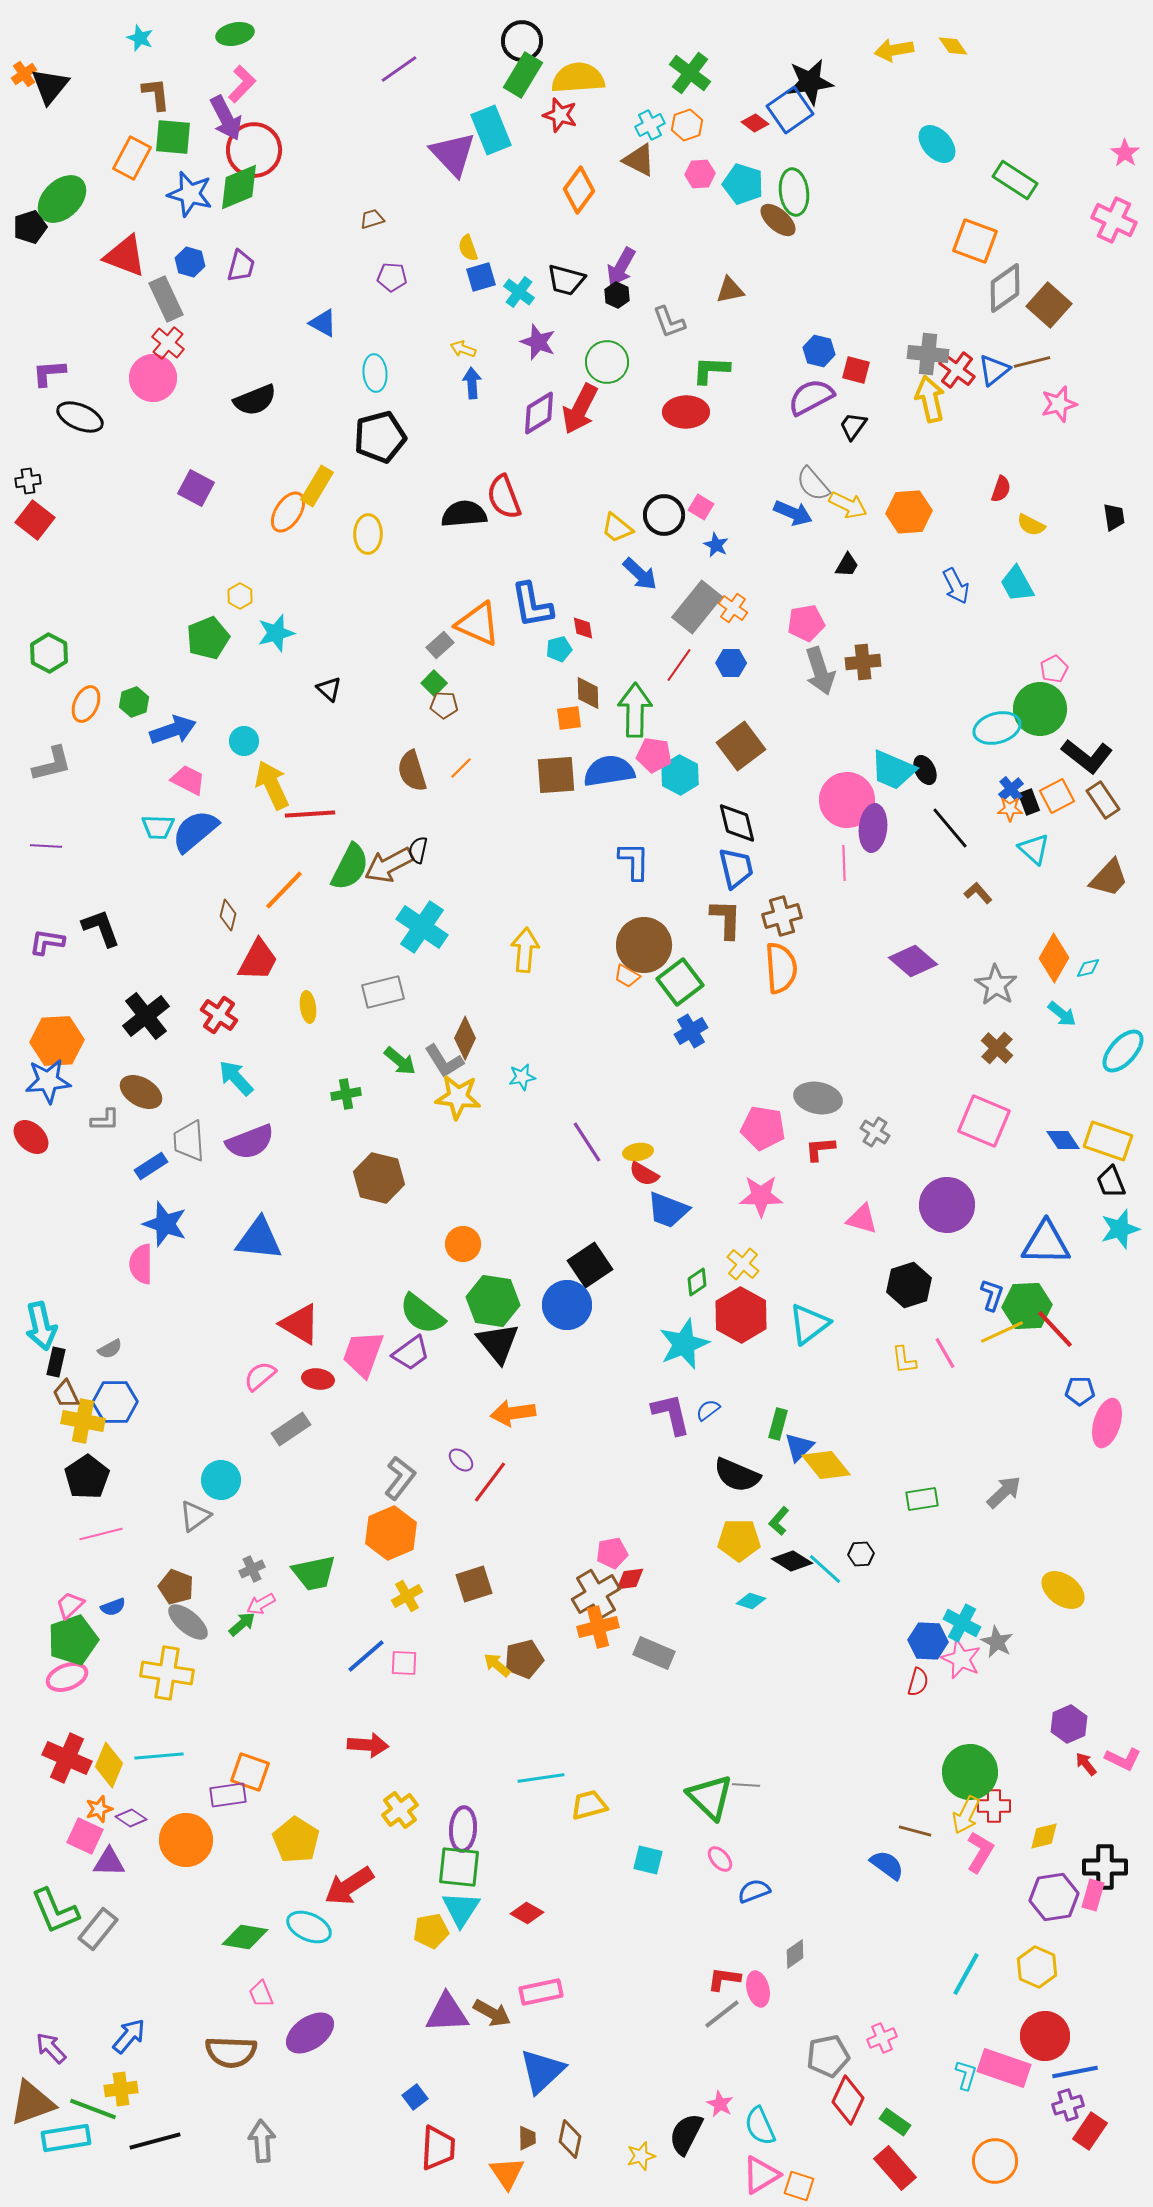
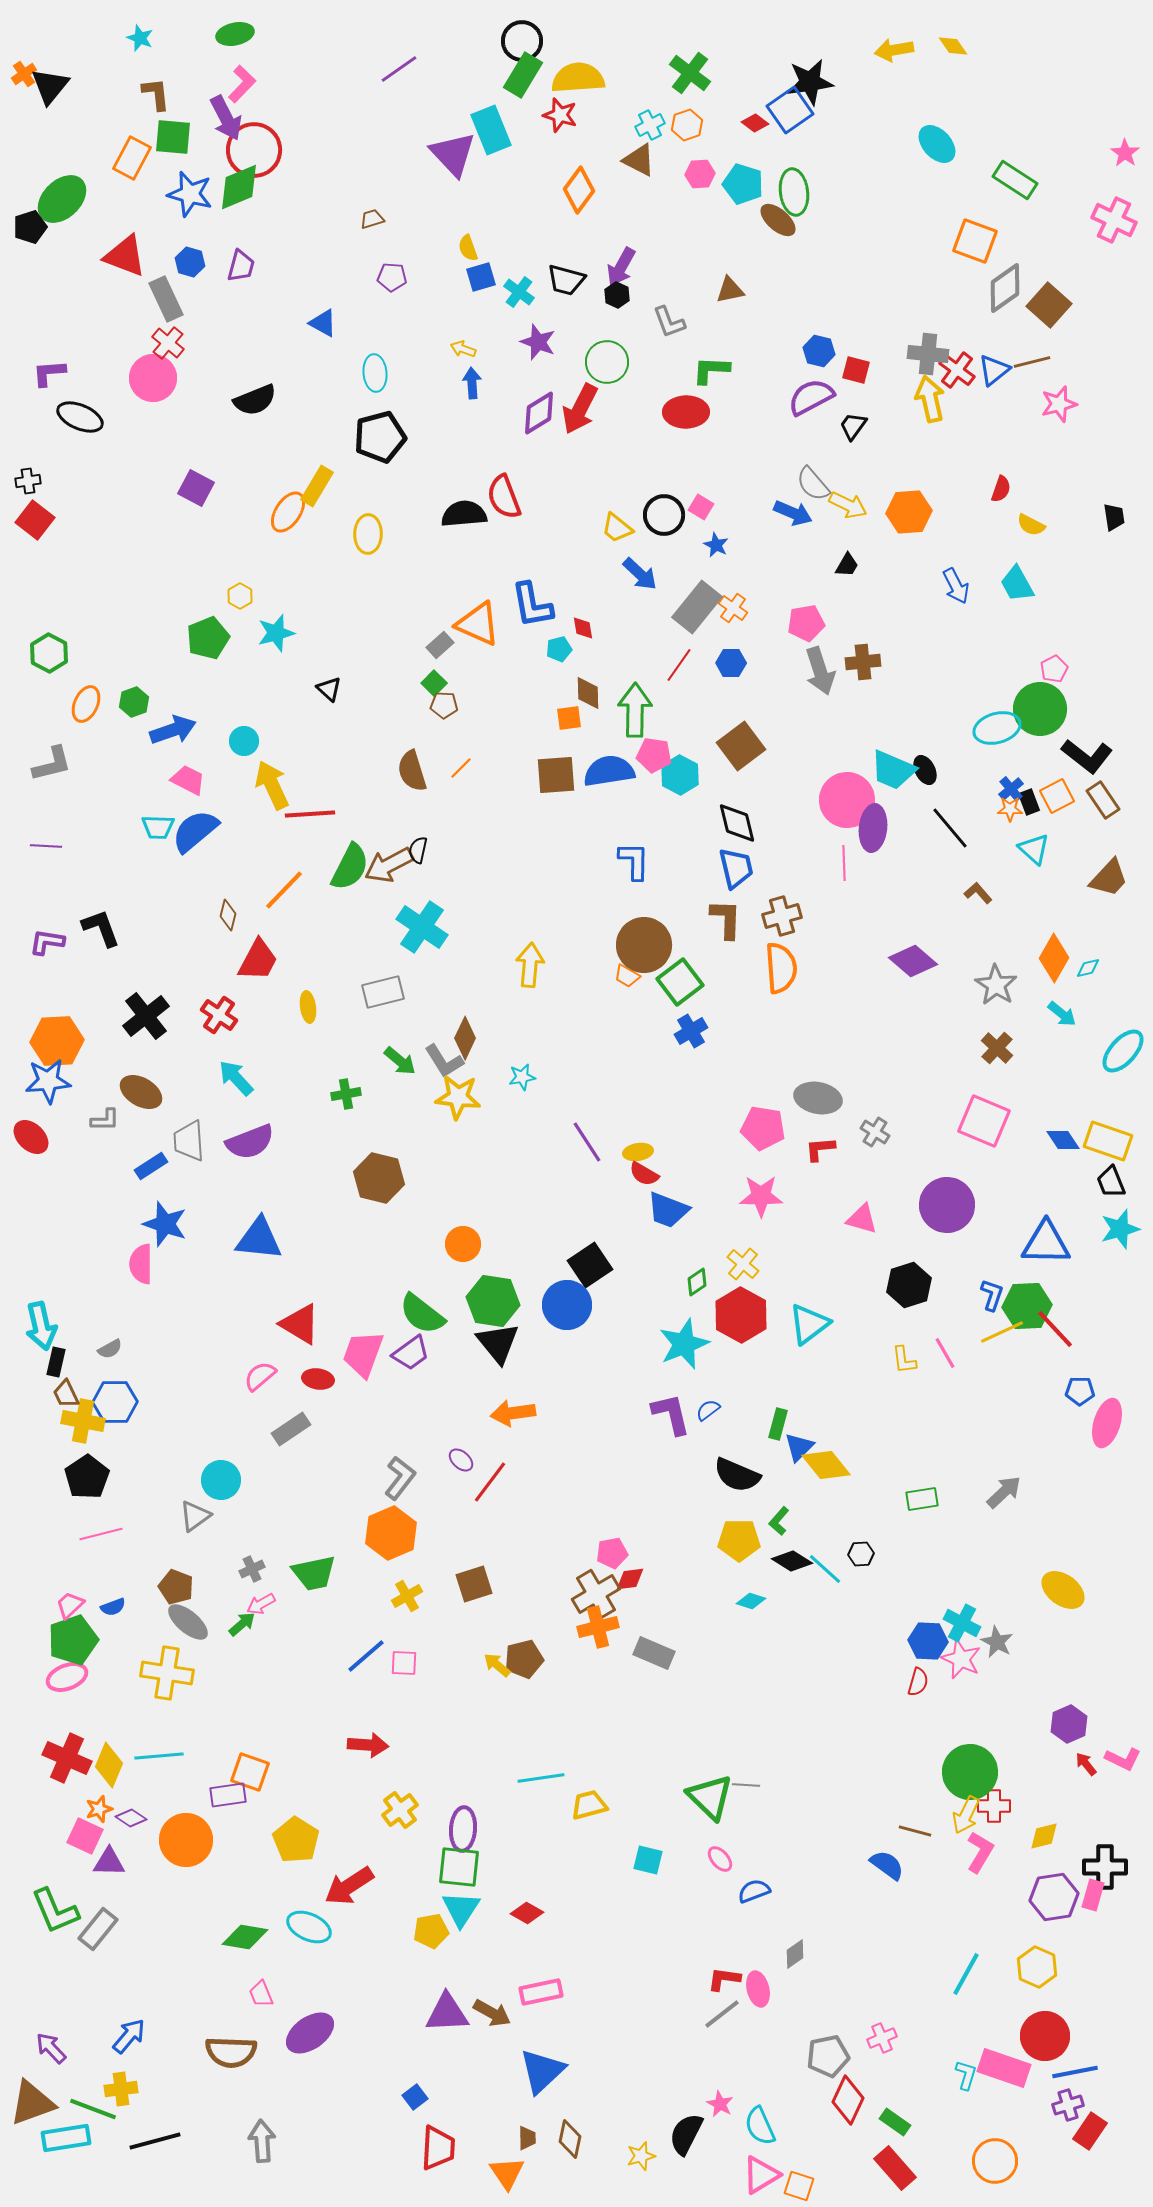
yellow arrow at (525, 950): moved 5 px right, 15 px down
